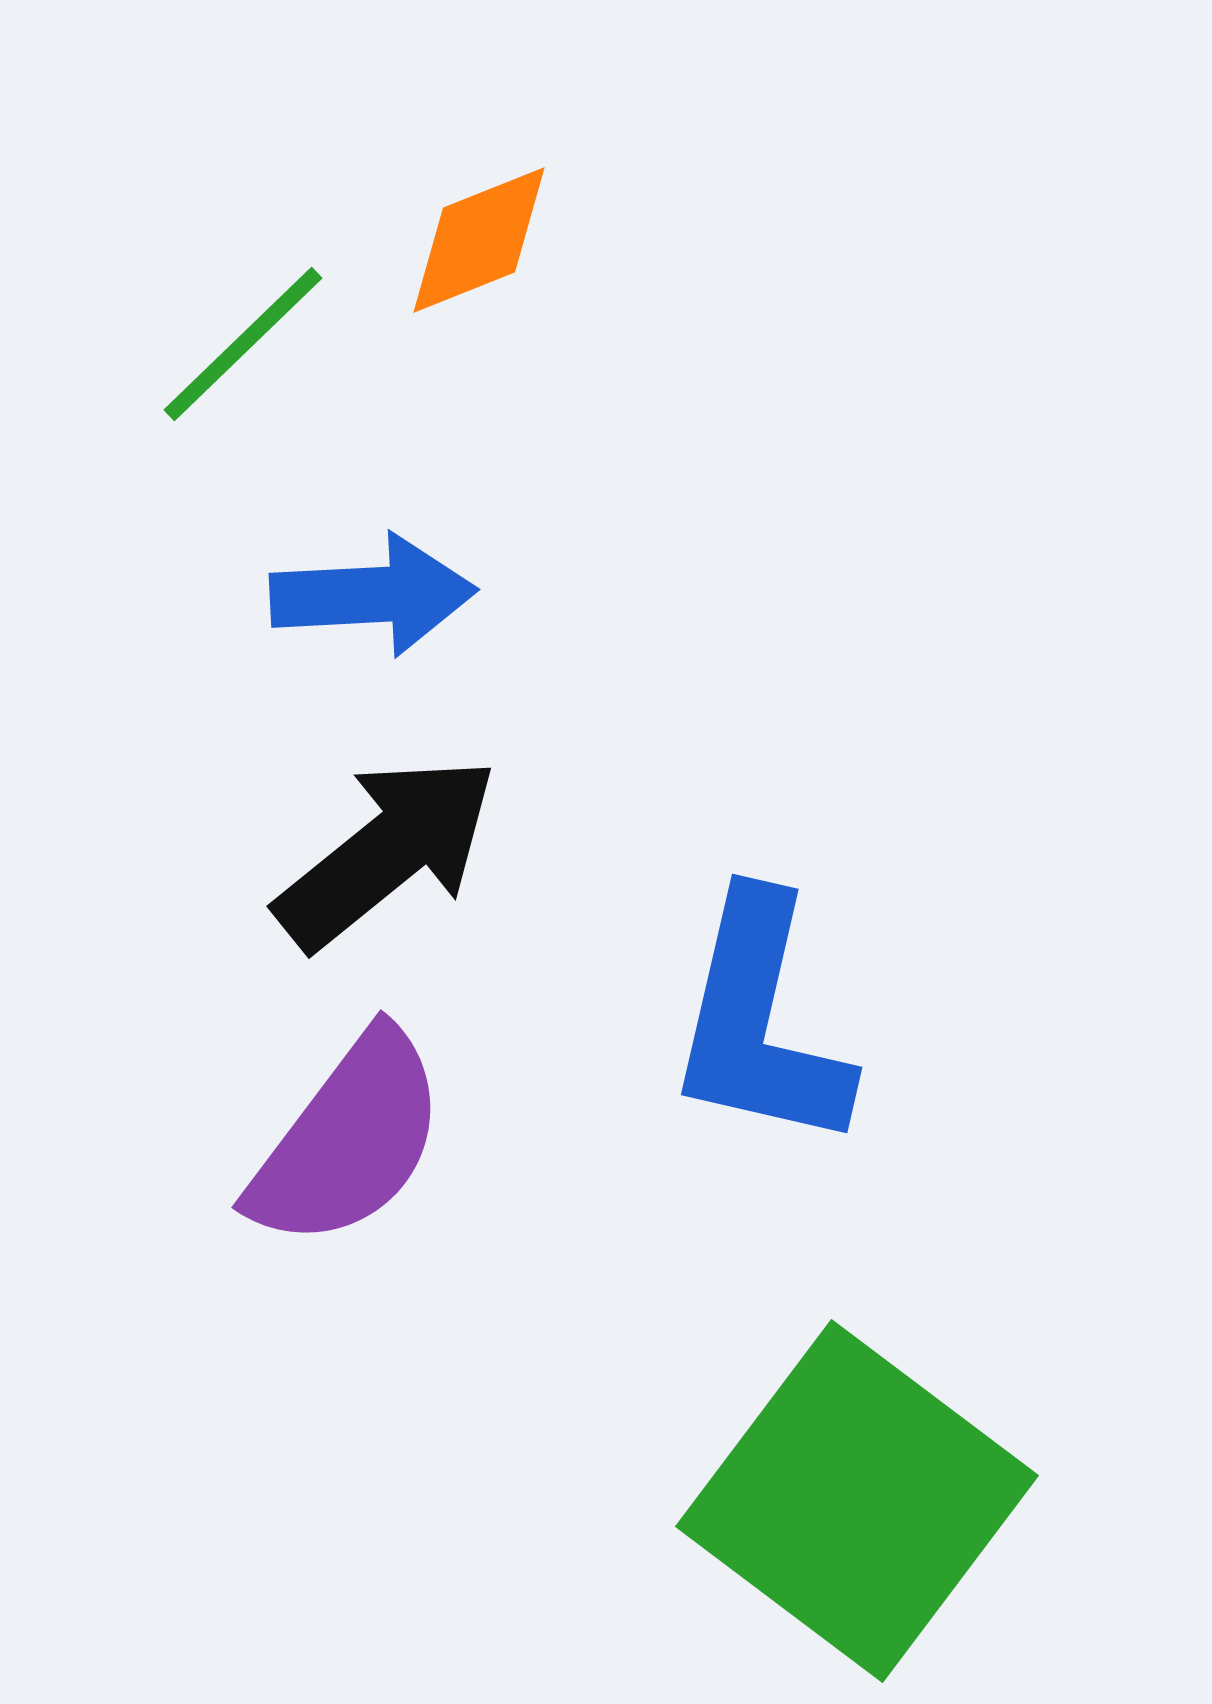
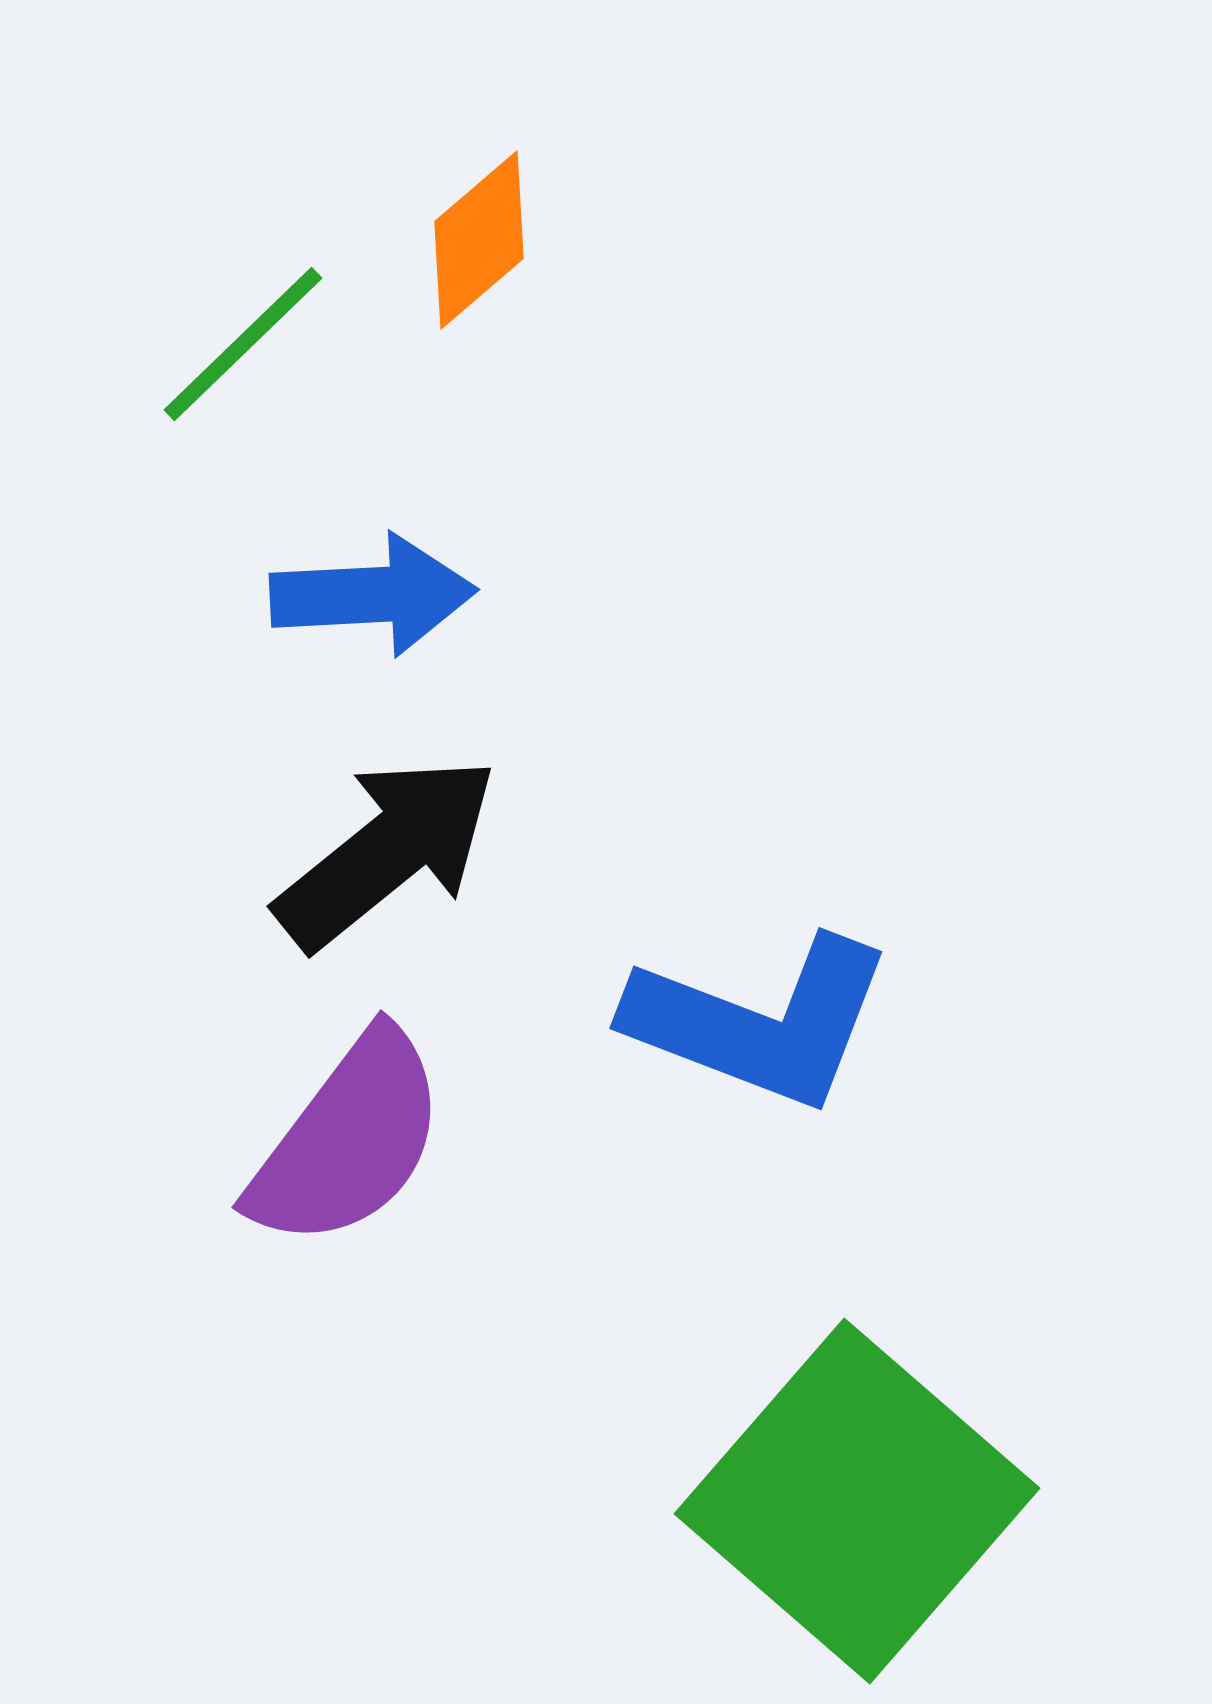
orange diamond: rotated 19 degrees counterclockwise
blue L-shape: rotated 82 degrees counterclockwise
green square: rotated 4 degrees clockwise
